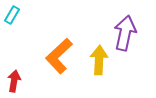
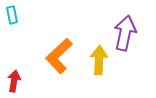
cyan rectangle: rotated 42 degrees counterclockwise
